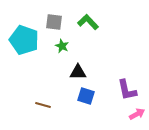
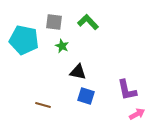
cyan pentagon: rotated 8 degrees counterclockwise
black triangle: rotated 12 degrees clockwise
